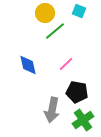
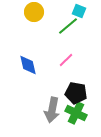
yellow circle: moved 11 px left, 1 px up
green line: moved 13 px right, 5 px up
pink line: moved 4 px up
black pentagon: moved 1 px left, 1 px down
green cross: moved 7 px left, 7 px up; rotated 30 degrees counterclockwise
